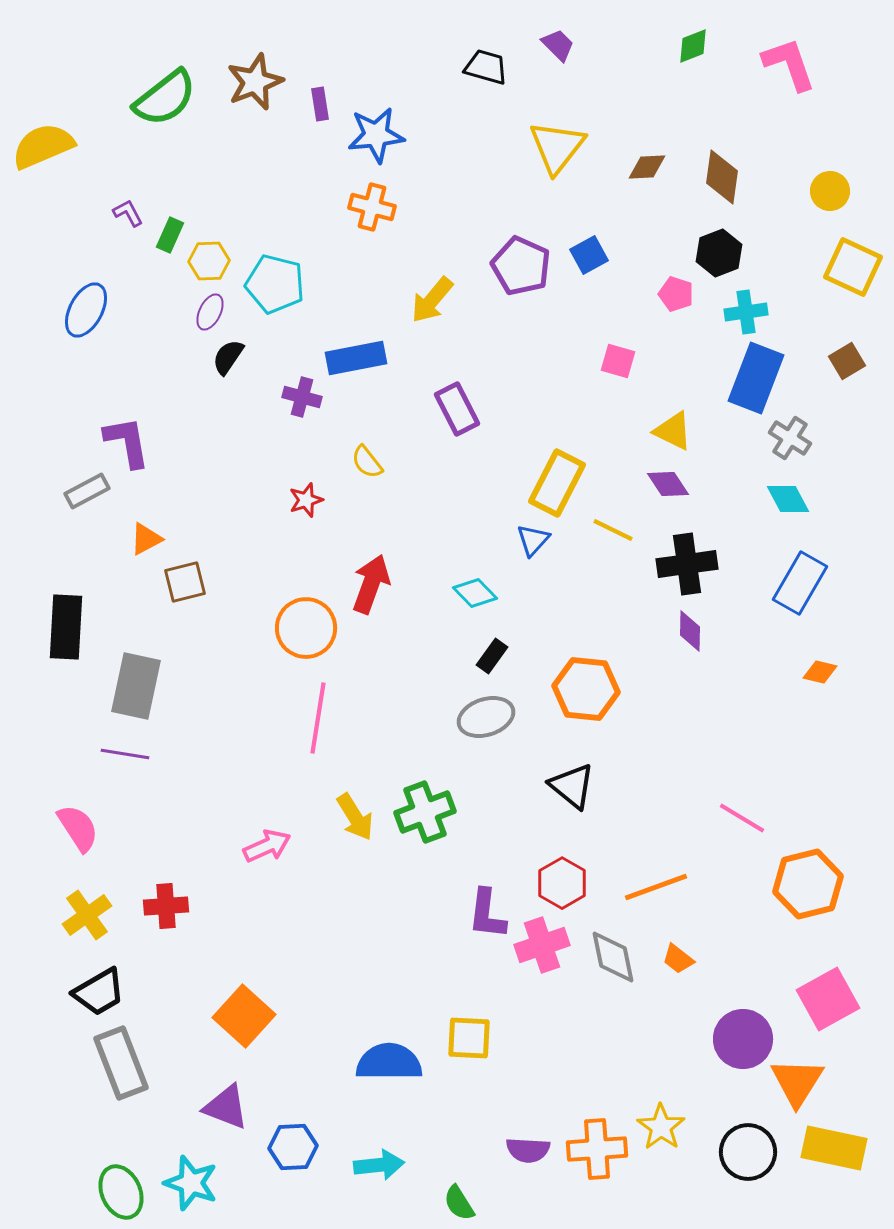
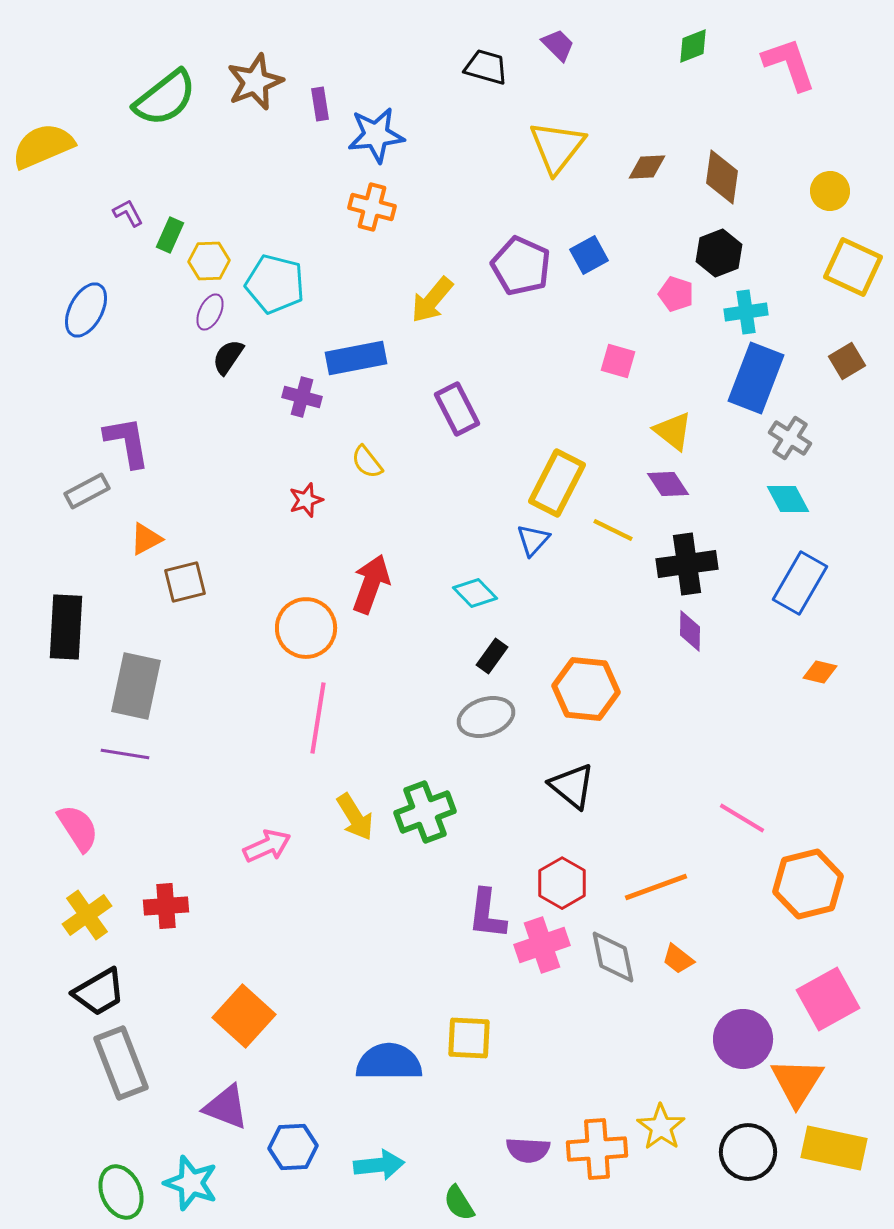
yellow triangle at (673, 431): rotated 12 degrees clockwise
